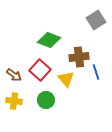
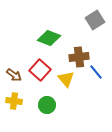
gray square: moved 1 px left
green diamond: moved 2 px up
blue line: rotated 21 degrees counterclockwise
green circle: moved 1 px right, 5 px down
